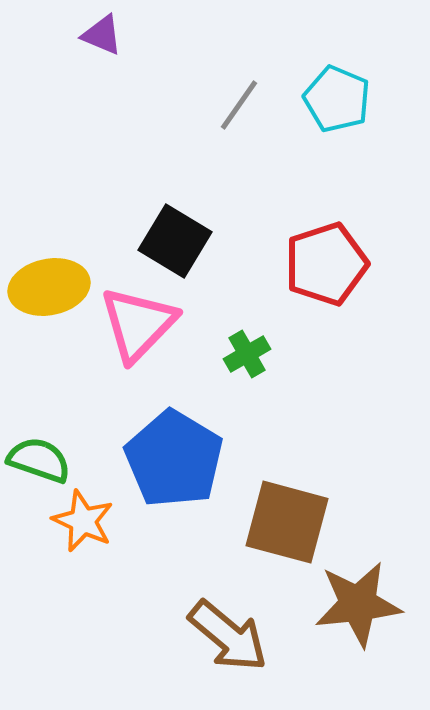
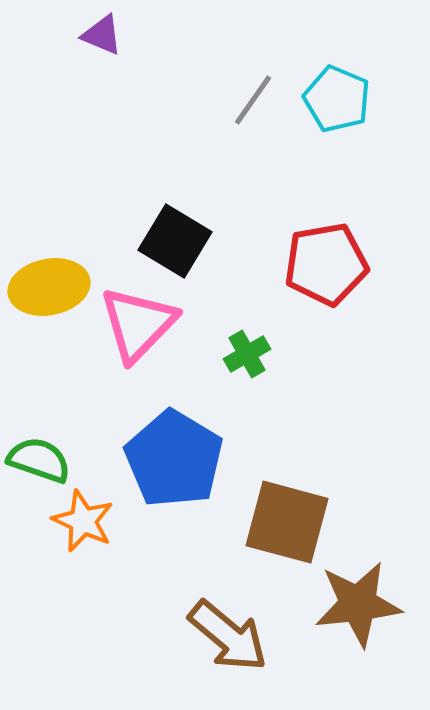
gray line: moved 14 px right, 5 px up
red pentagon: rotated 8 degrees clockwise
